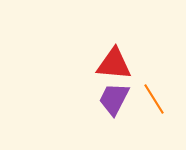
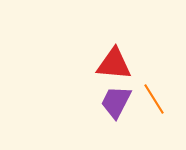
purple trapezoid: moved 2 px right, 3 px down
